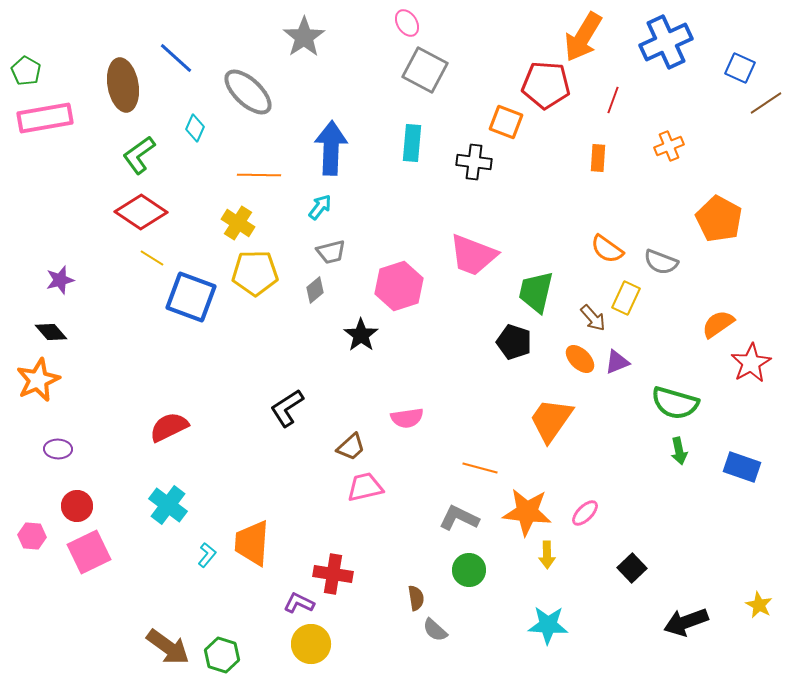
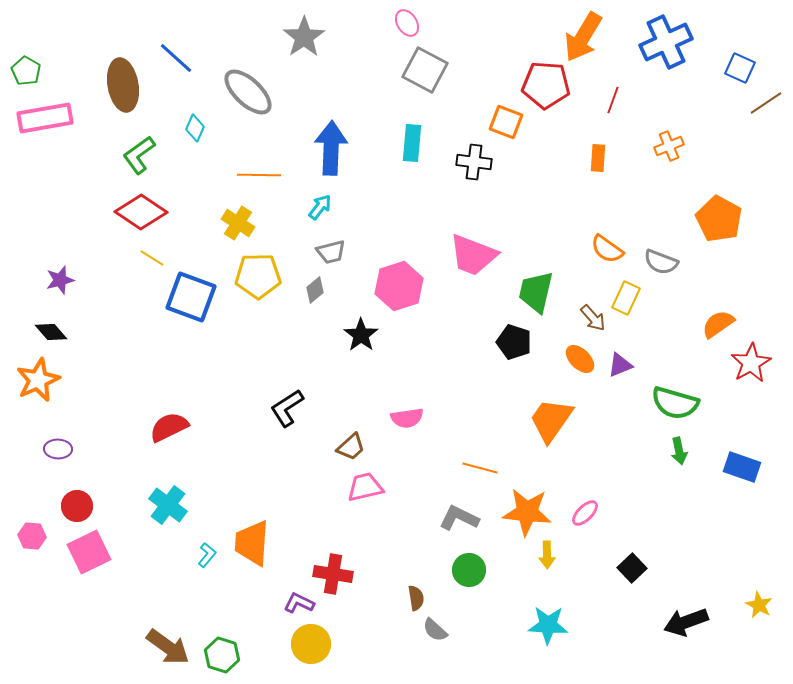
yellow pentagon at (255, 273): moved 3 px right, 3 px down
purple triangle at (617, 362): moved 3 px right, 3 px down
